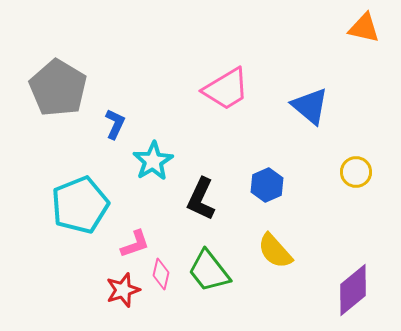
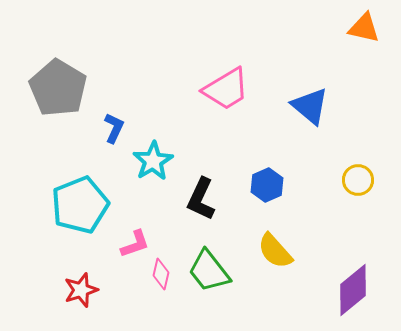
blue L-shape: moved 1 px left, 4 px down
yellow circle: moved 2 px right, 8 px down
red star: moved 42 px left
